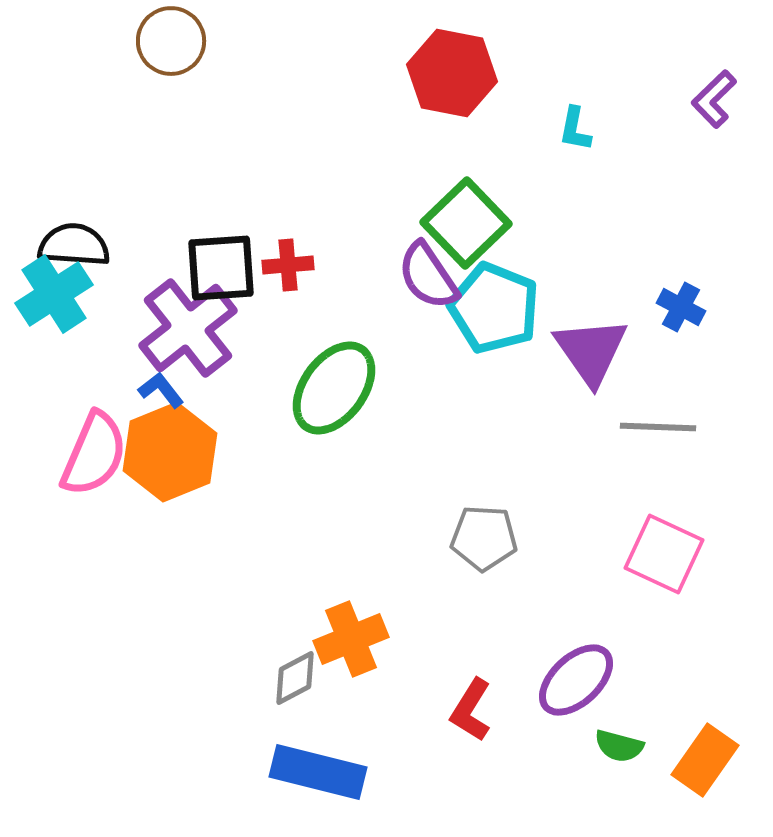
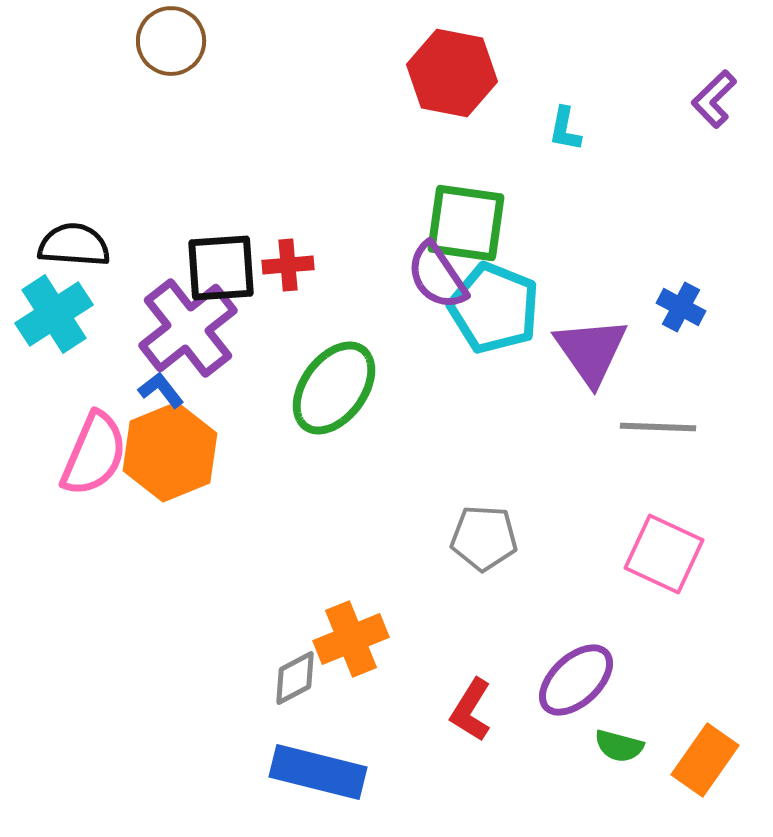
cyan L-shape: moved 10 px left
green square: rotated 38 degrees counterclockwise
purple semicircle: moved 9 px right
cyan cross: moved 20 px down
